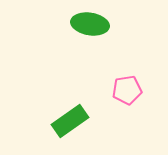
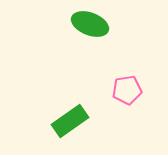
green ellipse: rotated 12 degrees clockwise
